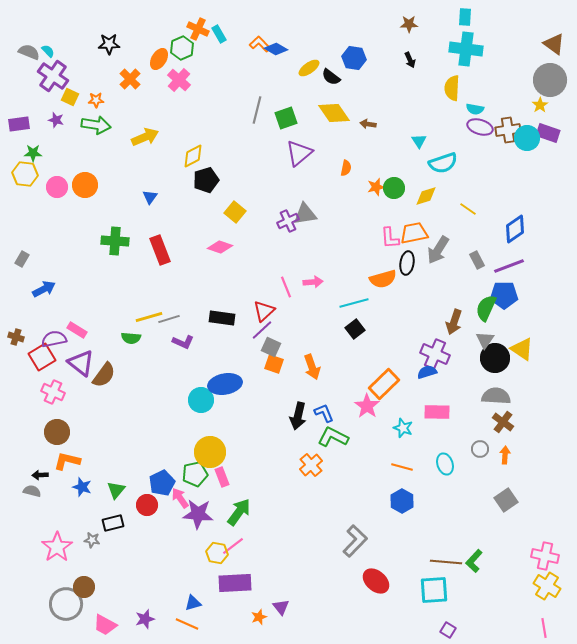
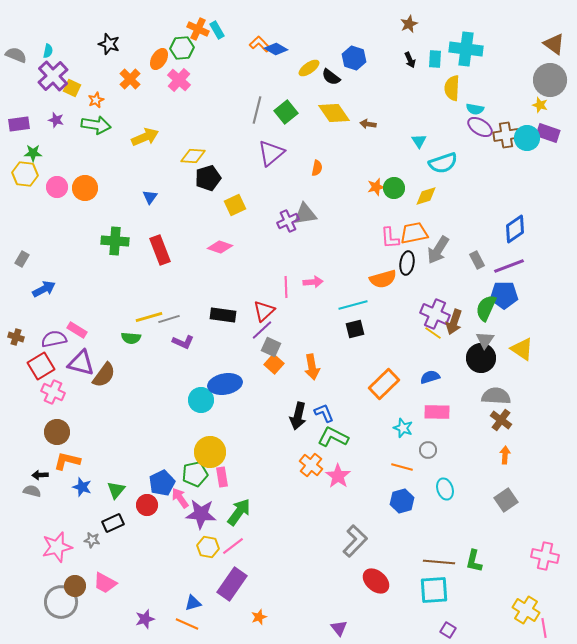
cyan rectangle at (465, 17): moved 30 px left, 42 px down
brown star at (409, 24): rotated 24 degrees counterclockwise
cyan rectangle at (219, 34): moved 2 px left, 4 px up
black star at (109, 44): rotated 20 degrees clockwise
green hexagon at (182, 48): rotated 20 degrees clockwise
cyan semicircle at (48, 51): rotated 56 degrees clockwise
gray semicircle at (29, 52): moved 13 px left, 3 px down
blue hexagon at (354, 58): rotated 10 degrees clockwise
purple cross at (53, 76): rotated 12 degrees clockwise
yellow square at (70, 97): moved 2 px right, 9 px up
orange star at (96, 100): rotated 21 degrees counterclockwise
yellow star at (540, 105): rotated 21 degrees counterclockwise
green square at (286, 118): moved 6 px up; rotated 20 degrees counterclockwise
purple ellipse at (480, 127): rotated 15 degrees clockwise
brown cross at (508, 130): moved 2 px left, 5 px down
purple triangle at (299, 153): moved 28 px left
yellow diamond at (193, 156): rotated 30 degrees clockwise
orange semicircle at (346, 168): moved 29 px left
black pentagon at (206, 180): moved 2 px right, 2 px up
orange circle at (85, 185): moved 3 px down
yellow line at (468, 209): moved 35 px left, 124 px down
yellow square at (235, 212): moved 7 px up; rotated 25 degrees clockwise
pink line at (286, 287): rotated 20 degrees clockwise
cyan line at (354, 303): moved 1 px left, 2 px down
black rectangle at (222, 318): moved 1 px right, 3 px up
black square at (355, 329): rotated 24 degrees clockwise
purple cross at (435, 354): moved 40 px up
red square at (42, 357): moved 1 px left, 9 px down
black circle at (495, 358): moved 14 px left
purple triangle at (81, 363): rotated 24 degrees counterclockwise
orange square at (274, 364): rotated 24 degrees clockwise
orange arrow at (312, 367): rotated 10 degrees clockwise
blue semicircle at (427, 372): moved 3 px right, 5 px down
pink star at (367, 406): moved 29 px left, 70 px down
brown cross at (503, 422): moved 2 px left, 2 px up
gray circle at (480, 449): moved 52 px left, 1 px down
cyan ellipse at (445, 464): moved 25 px down
orange cross at (311, 465): rotated 10 degrees counterclockwise
pink rectangle at (222, 477): rotated 12 degrees clockwise
blue hexagon at (402, 501): rotated 15 degrees clockwise
purple star at (198, 514): moved 3 px right
black rectangle at (113, 523): rotated 10 degrees counterclockwise
pink star at (57, 547): rotated 20 degrees clockwise
yellow hexagon at (217, 553): moved 9 px left, 6 px up
green L-shape at (474, 561): rotated 30 degrees counterclockwise
brown line at (446, 562): moved 7 px left
purple rectangle at (235, 583): moved 3 px left, 1 px down; rotated 52 degrees counterclockwise
yellow cross at (547, 586): moved 21 px left, 24 px down
brown circle at (84, 587): moved 9 px left, 1 px up
gray circle at (66, 604): moved 5 px left, 2 px up
purple triangle at (281, 607): moved 58 px right, 21 px down
pink trapezoid at (105, 625): moved 42 px up
